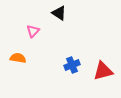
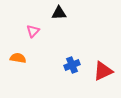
black triangle: rotated 35 degrees counterclockwise
red triangle: rotated 10 degrees counterclockwise
